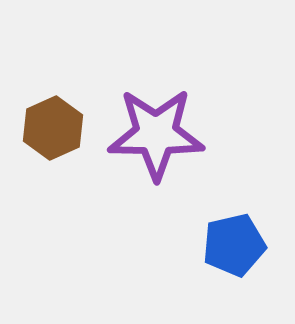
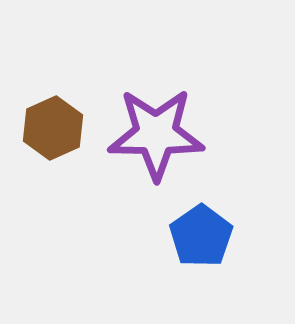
blue pentagon: moved 33 px left, 9 px up; rotated 22 degrees counterclockwise
